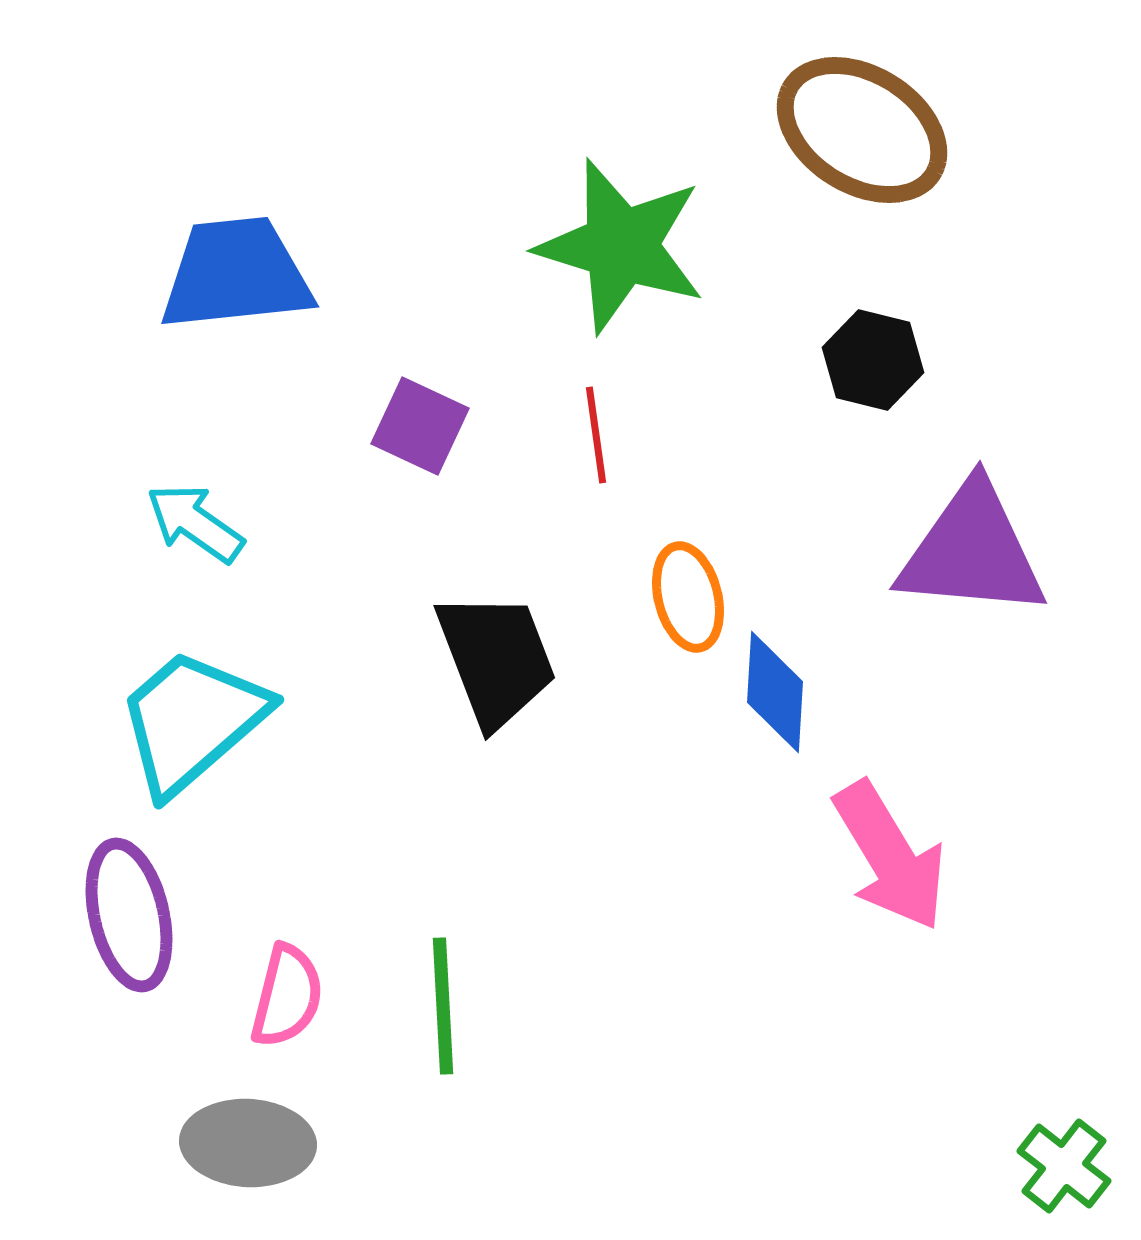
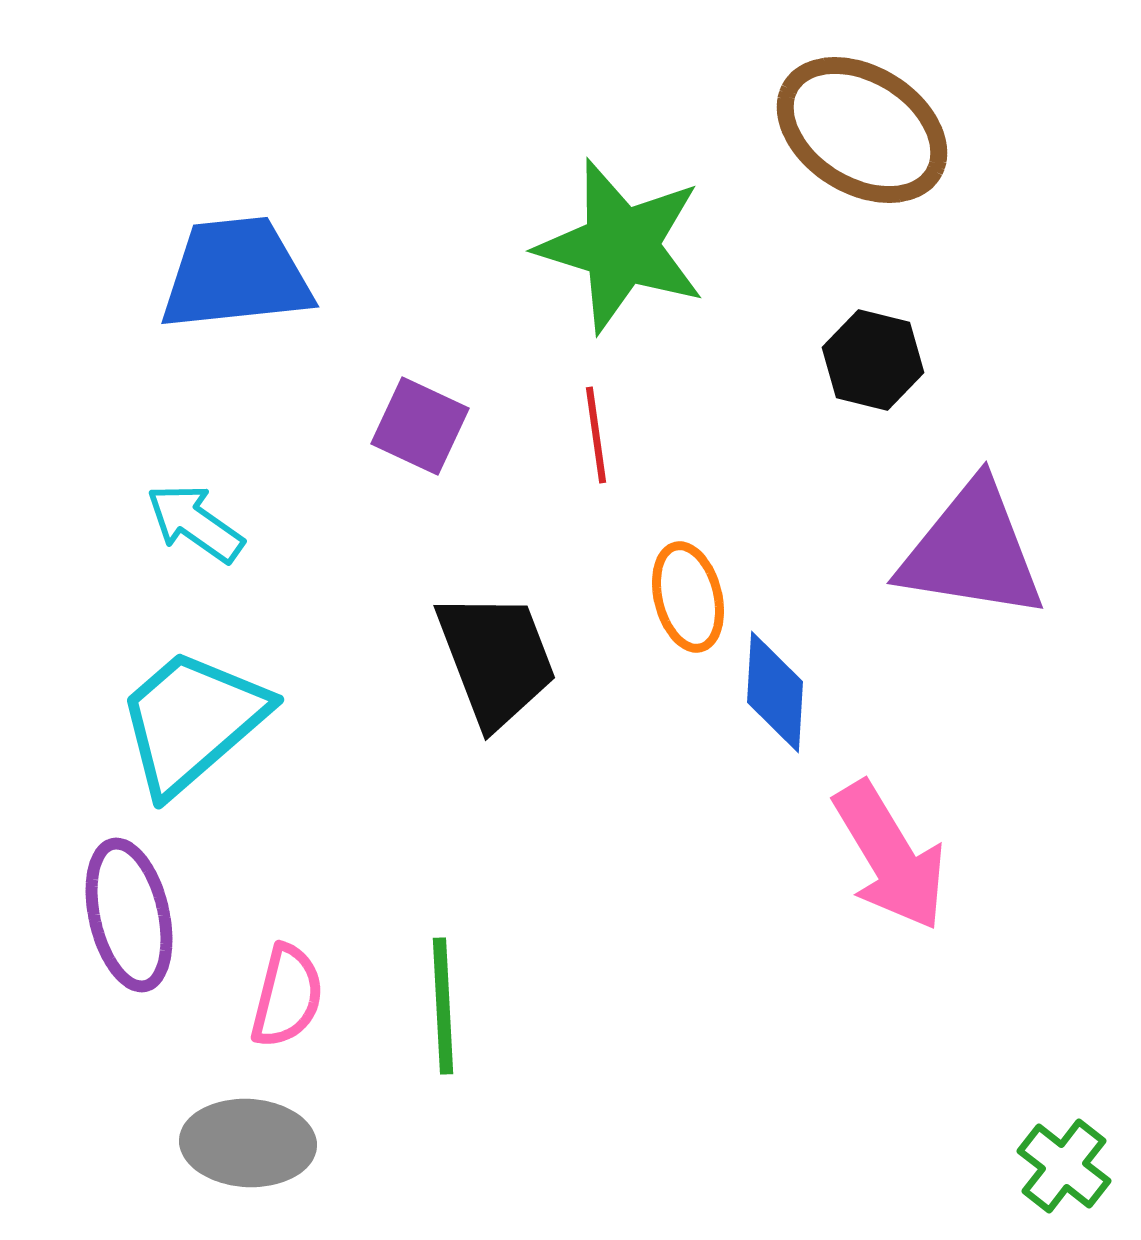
purple triangle: rotated 4 degrees clockwise
